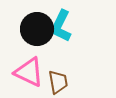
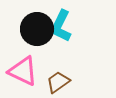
pink triangle: moved 6 px left, 1 px up
brown trapezoid: rotated 115 degrees counterclockwise
